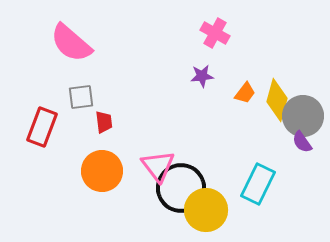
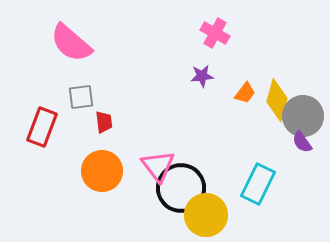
yellow circle: moved 5 px down
